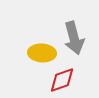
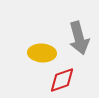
gray arrow: moved 5 px right
